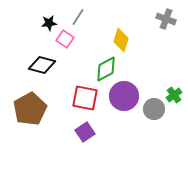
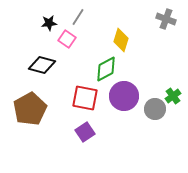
pink square: moved 2 px right
green cross: moved 1 px left, 1 px down
gray circle: moved 1 px right
